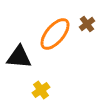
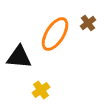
brown cross: moved 1 px right, 1 px up
orange ellipse: rotated 8 degrees counterclockwise
